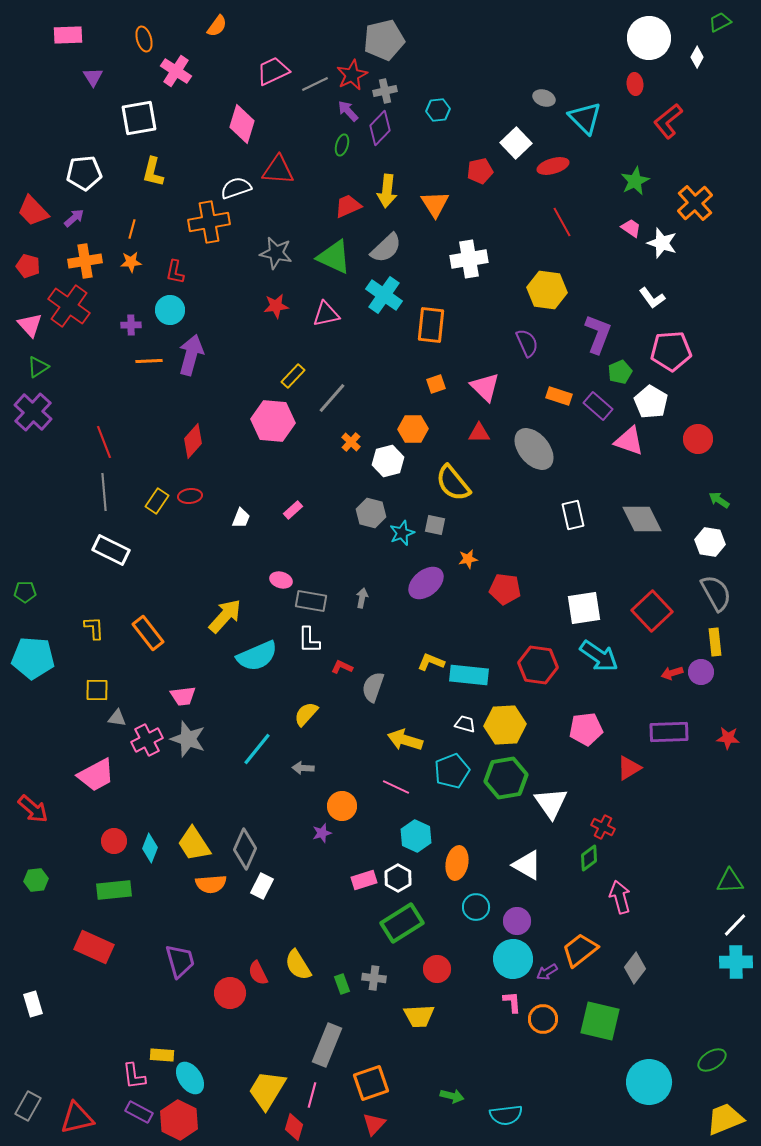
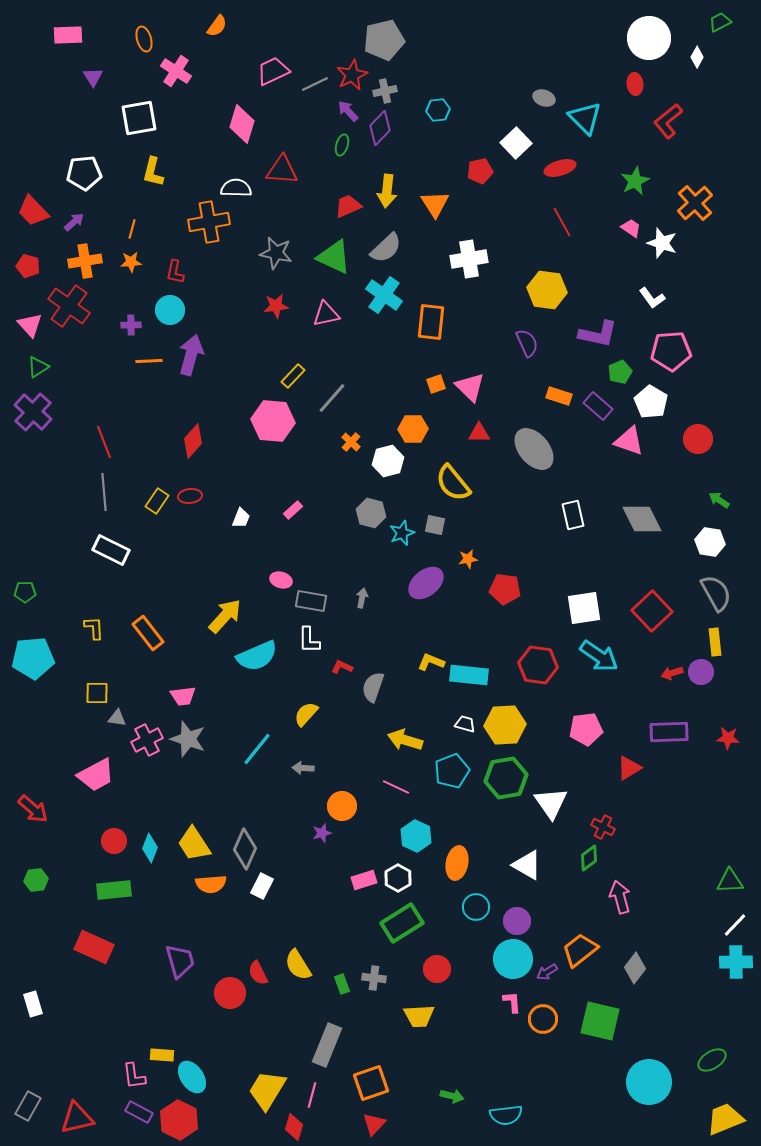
red ellipse at (553, 166): moved 7 px right, 2 px down
red triangle at (278, 170): moved 4 px right
white semicircle at (236, 188): rotated 20 degrees clockwise
purple arrow at (74, 218): moved 4 px down
orange rectangle at (431, 325): moved 3 px up
purple L-shape at (598, 334): rotated 81 degrees clockwise
pink triangle at (485, 387): moved 15 px left
cyan pentagon at (33, 658): rotated 9 degrees counterclockwise
yellow square at (97, 690): moved 3 px down
cyan ellipse at (190, 1078): moved 2 px right, 1 px up
